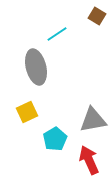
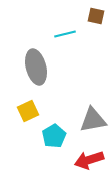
brown square: moved 1 px left; rotated 18 degrees counterclockwise
cyan line: moved 8 px right; rotated 20 degrees clockwise
yellow square: moved 1 px right, 1 px up
cyan pentagon: moved 1 px left, 3 px up
red arrow: rotated 84 degrees counterclockwise
